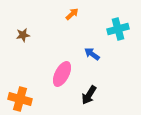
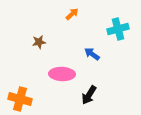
brown star: moved 16 px right, 7 px down
pink ellipse: rotated 65 degrees clockwise
